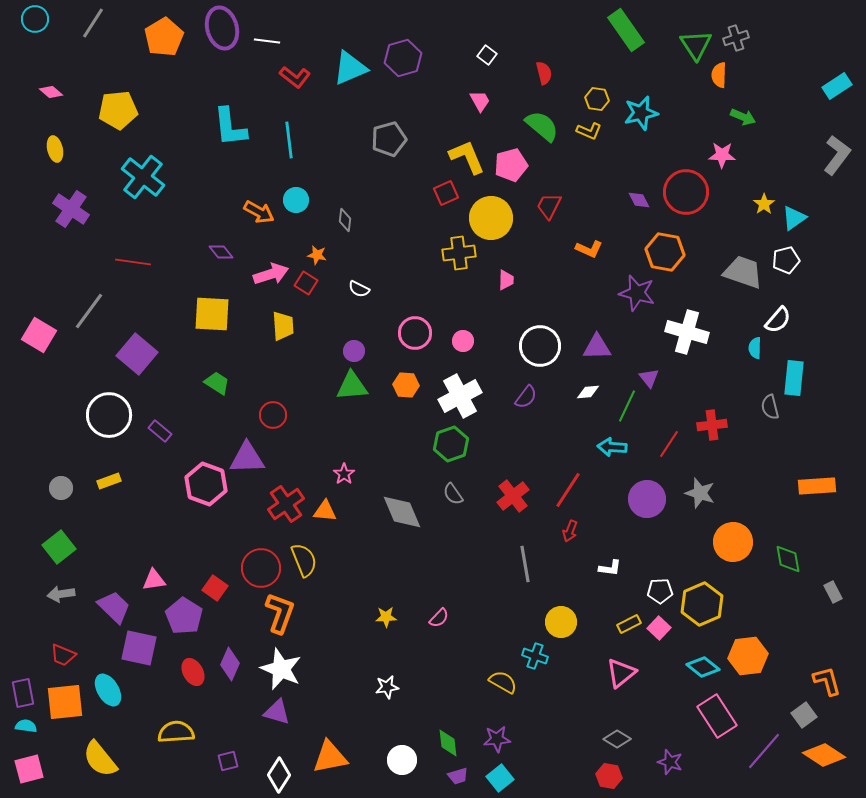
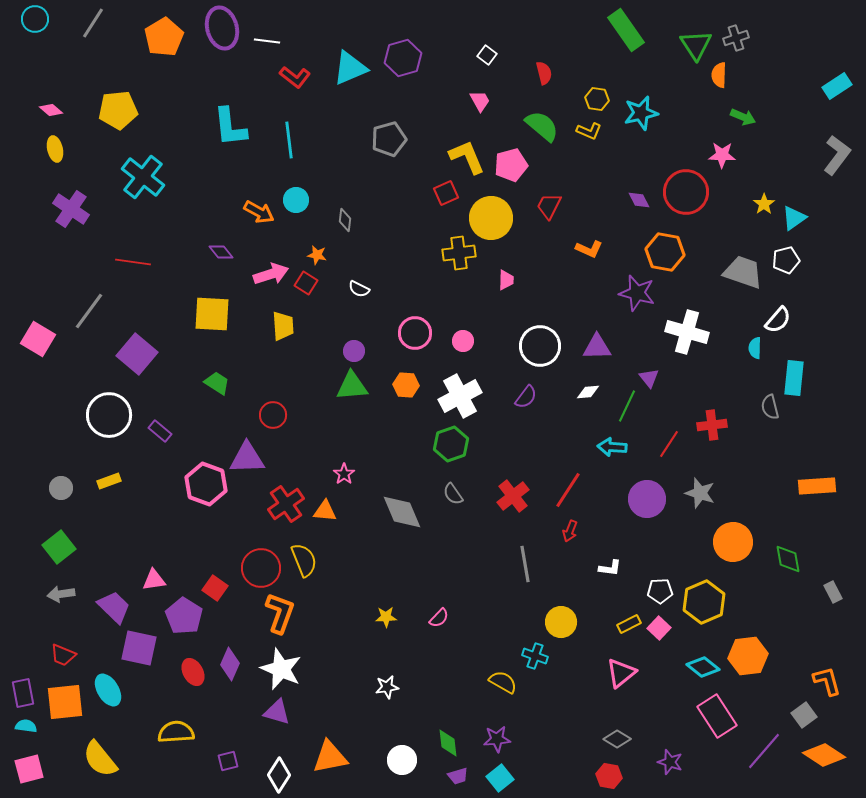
pink diamond at (51, 92): moved 18 px down
pink square at (39, 335): moved 1 px left, 4 px down
yellow hexagon at (702, 604): moved 2 px right, 2 px up
